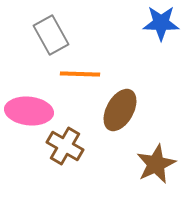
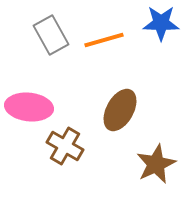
orange line: moved 24 px right, 34 px up; rotated 18 degrees counterclockwise
pink ellipse: moved 4 px up
